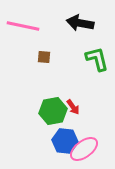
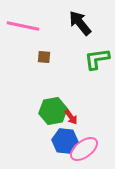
black arrow: rotated 40 degrees clockwise
green L-shape: rotated 84 degrees counterclockwise
red arrow: moved 2 px left, 10 px down
